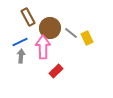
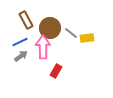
brown rectangle: moved 2 px left, 3 px down
yellow rectangle: rotated 72 degrees counterclockwise
gray arrow: rotated 48 degrees clockwise
red rectangle: rotated 16 degrees counterclockwise
